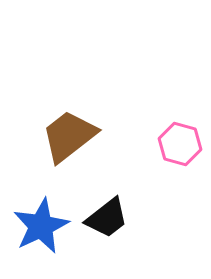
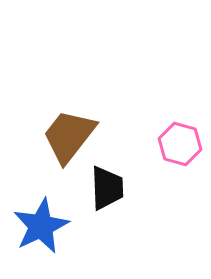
brown trapezoid: rotated 14 degrees counterclockwise
black trapezoid: moved 30 px up; rotated 54 degrees counterclockwise
